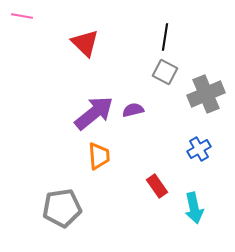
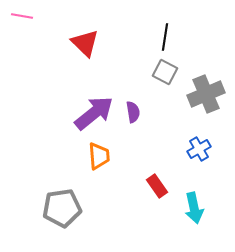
purple semicircle: moved 2 px down; rotated 95 degrees clockwise
